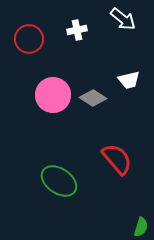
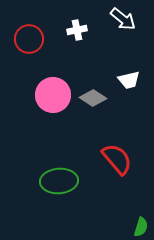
green ellipse: rotated 39 degrees counterclockwise
